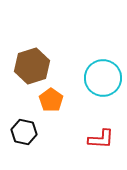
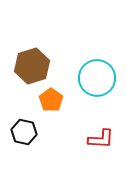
cyan circle: moved 6 px left
